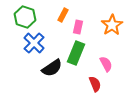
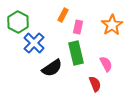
green hexagon: moved 7 px left, 5 px down; rotated 10 degrees clockwise
green rectangle: rotated 35 degrees counterclockwise
